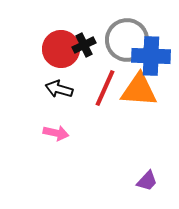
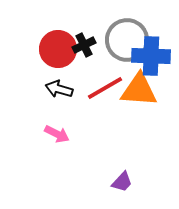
red circle: moved 3 px left
red line: rotated 36 degrees clockwise
pink arrow: moved 1 px right, 1 px down; rotated 15 degrees clockwise
purple trapezoid: moved 25 px left, 1 px down
